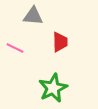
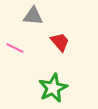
red trapezoid: rotated 40 degrees counterclockwise
